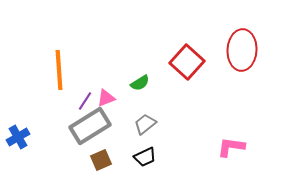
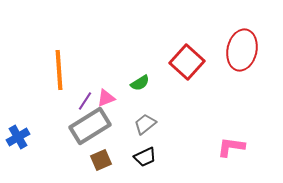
red ellipse: rotated 9 degrees clockwise
